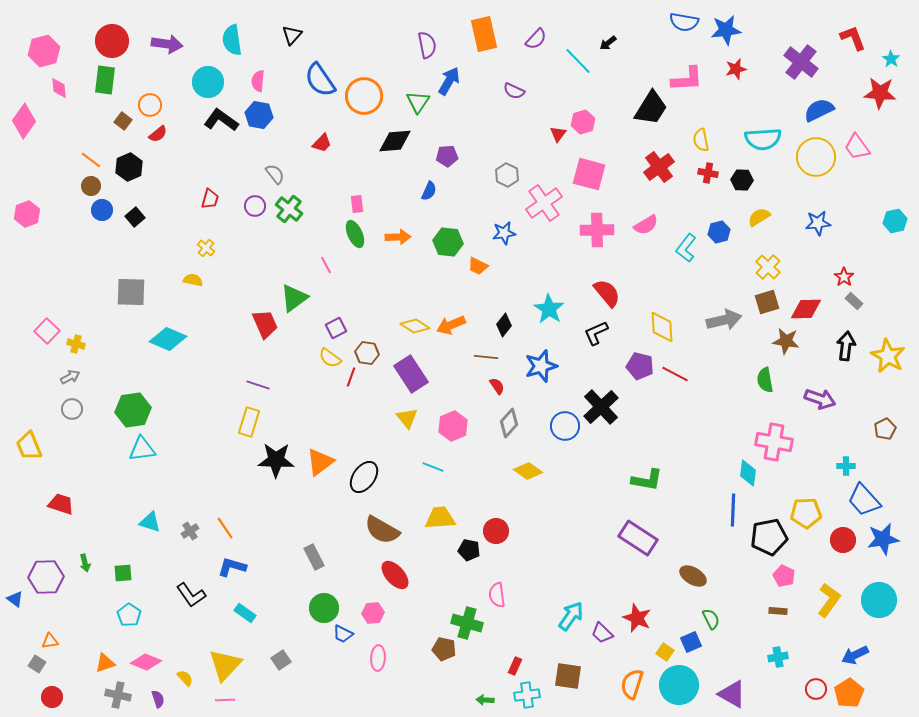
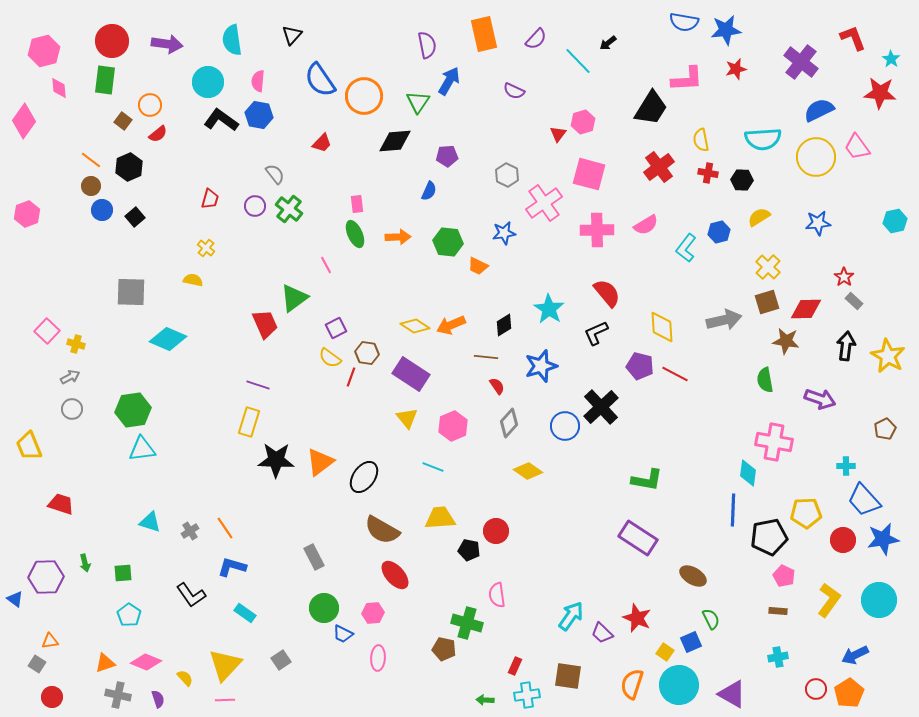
black diamond at (504, 325): rotated 20 degrees clockwise
purple rectangle at (411, 374): rotated 24 degrees counterclockwise
